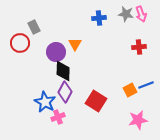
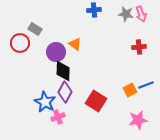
blue cross: moved 5 px left, 8 px up
gray rectangle: moved 1 px right, 2 px down; rotated 32 degrees counterclockwise
orange triangle: rotated 24 degrees counterclockwise
